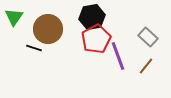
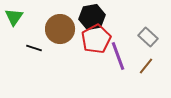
brown circle: moved 12 px right
